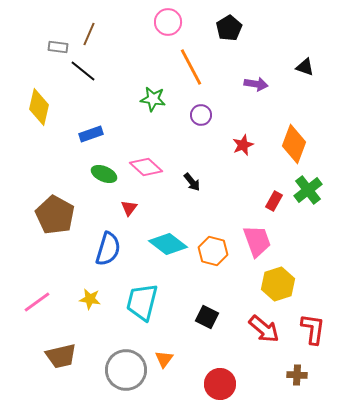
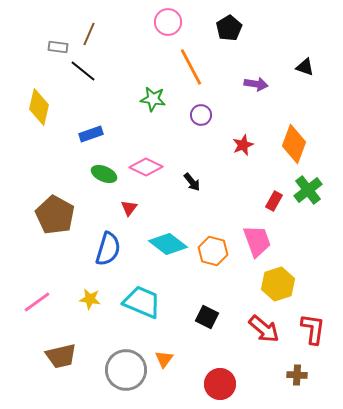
pink diamond: rotated 16 degrees counterclockwise
cyan trapezoid: rotated 99 degrees clockwise
